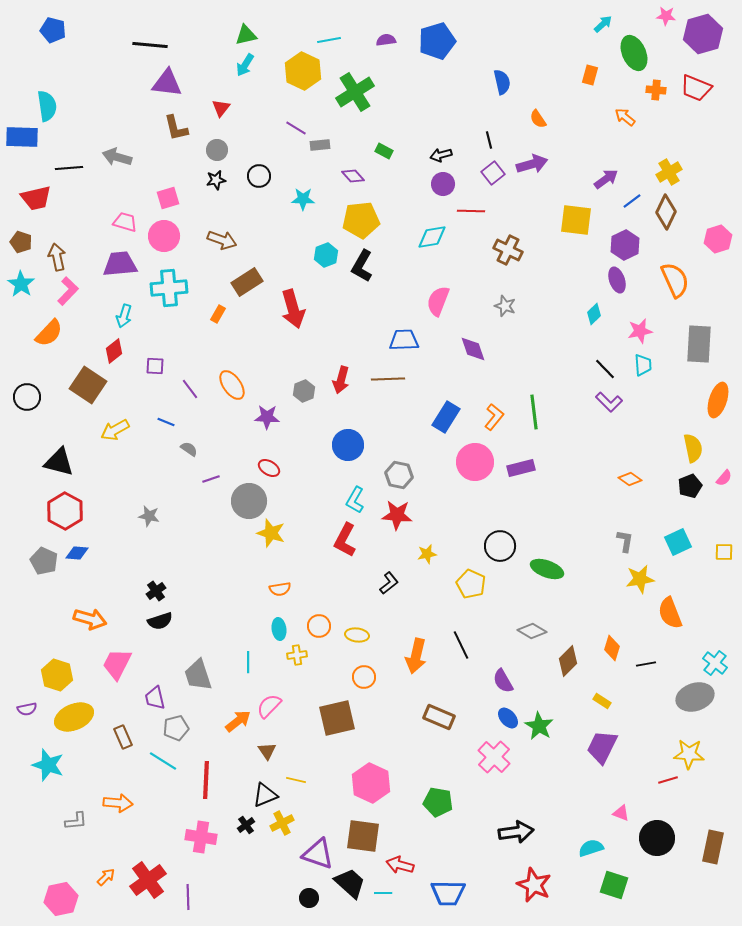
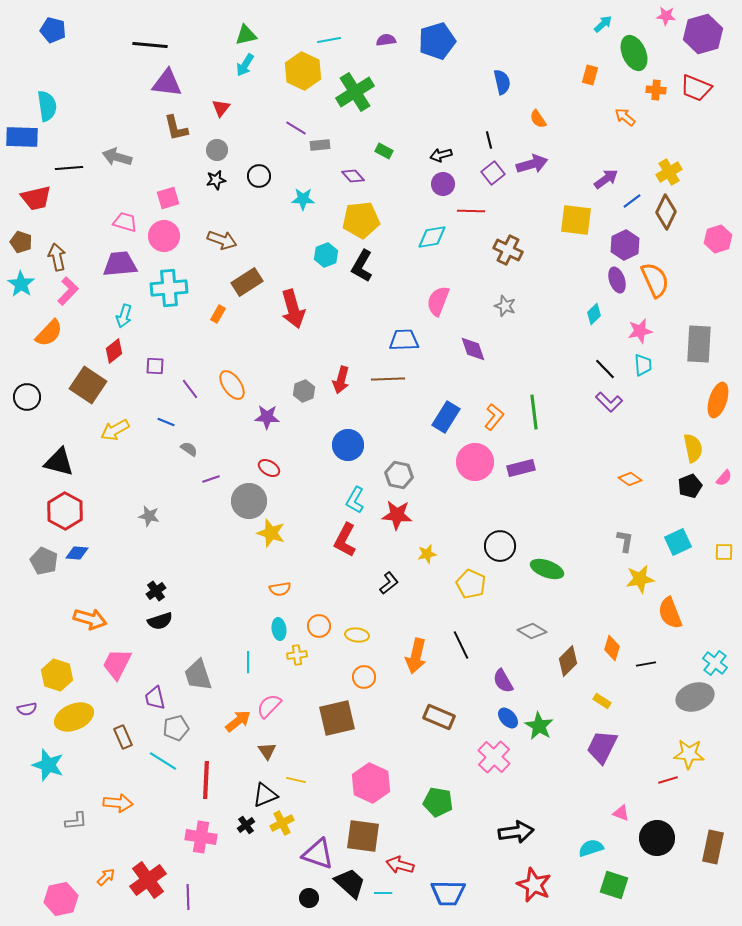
orange semicircle at (675, 280): moved 20 px left
